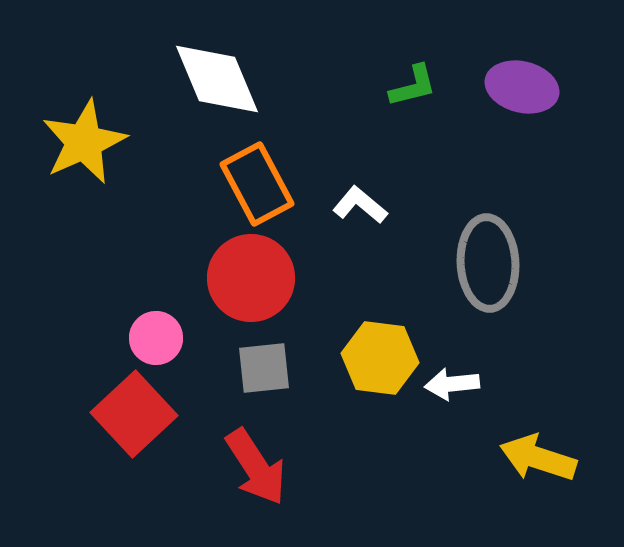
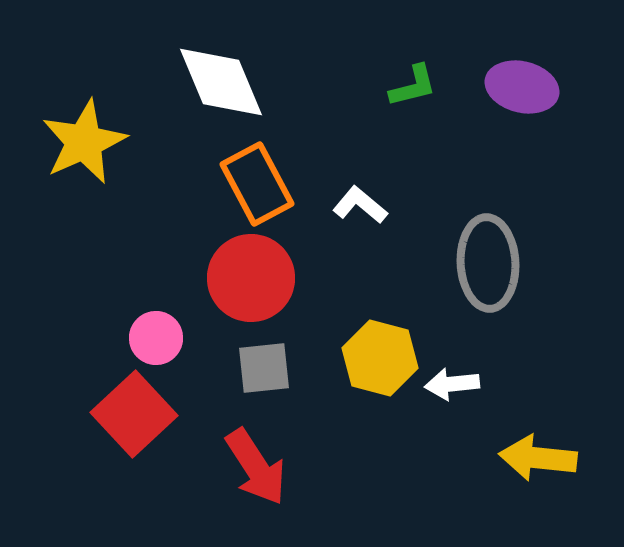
white diamond: moved 4 px right, 3 px down
yellow hexagon: rotated 8 degrees clockwise
yellow arrow: rotated 12 degrees counterclockwise
